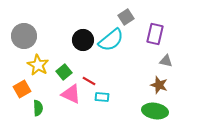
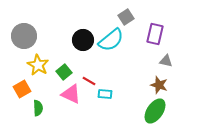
cyan rectangle: moved 3 px right, 3 px up
green ellipse: rotated 65 degrees counterclockwise
